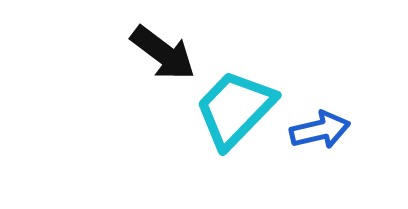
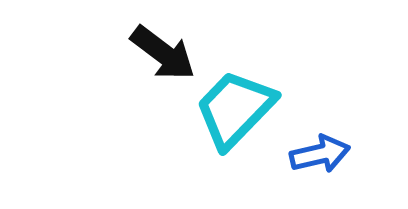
blue arrow: moved 24 px down
